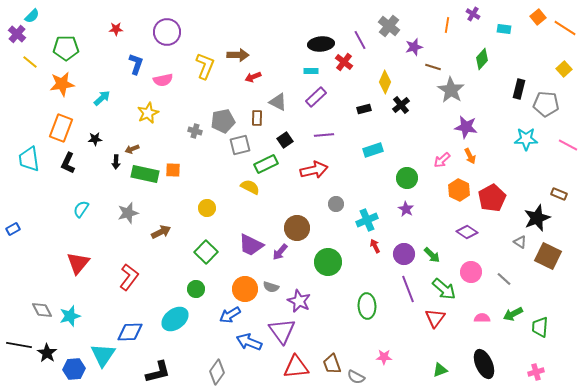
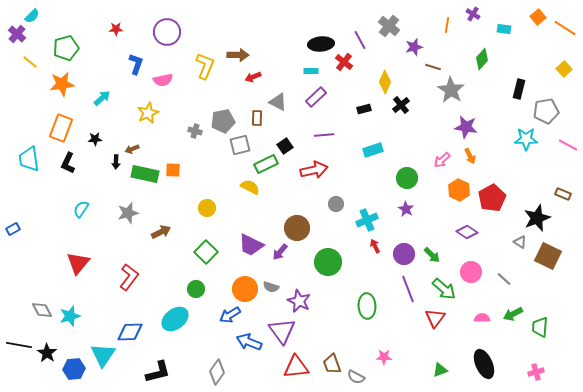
green pentagon at (66, 48): rotated 15 degrees counterclockwise
gray pentagon at (546, 104): moved 7 px down; rotated 15 degrees counterclockwise
black square at (285, 140): moved 6 px down
brown rectangle at (559, 194): moved 4 px right
